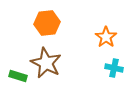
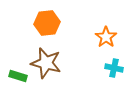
brown star: rotated 12 degrees counterclockwise
